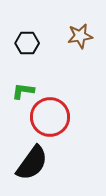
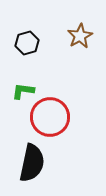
brown star: rotated 20 degrees counterclockwise
black hexagon: rotated 15 degrees counterclockwise
black semicircle: rotated 24 degrees counterclockwise
